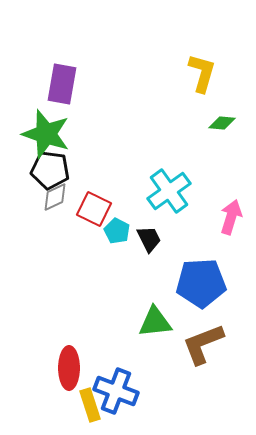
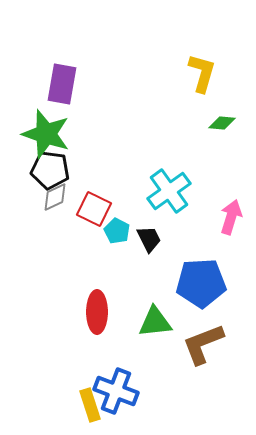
red ellipse: moved 28 px right, 56 px up
